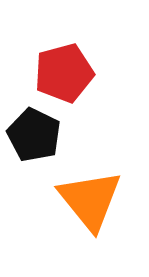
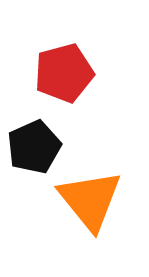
black pentagon: moved 12 px down; rotated 22 degrees clockwise
